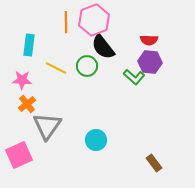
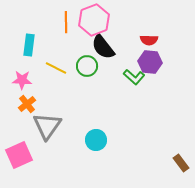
brown rectangle: moved 27 px right
